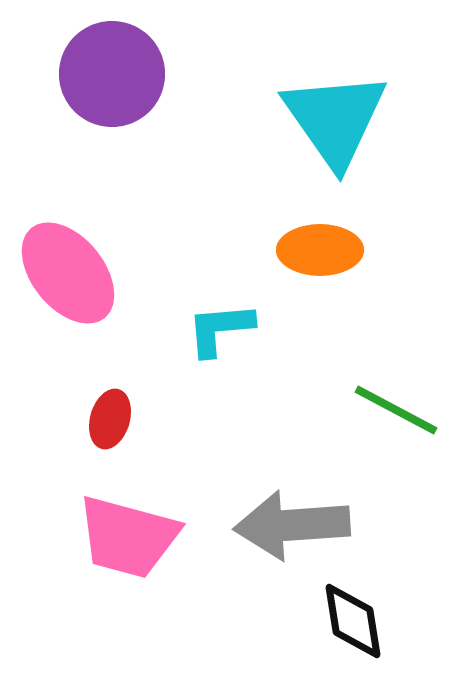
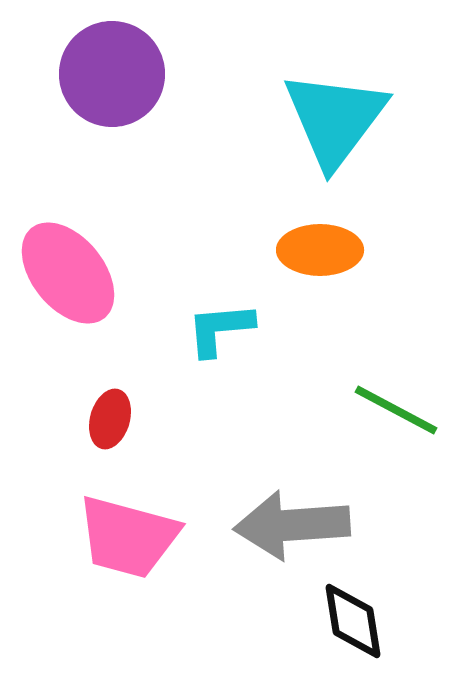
cyan triangle: rotated 12 degrees clockwise
